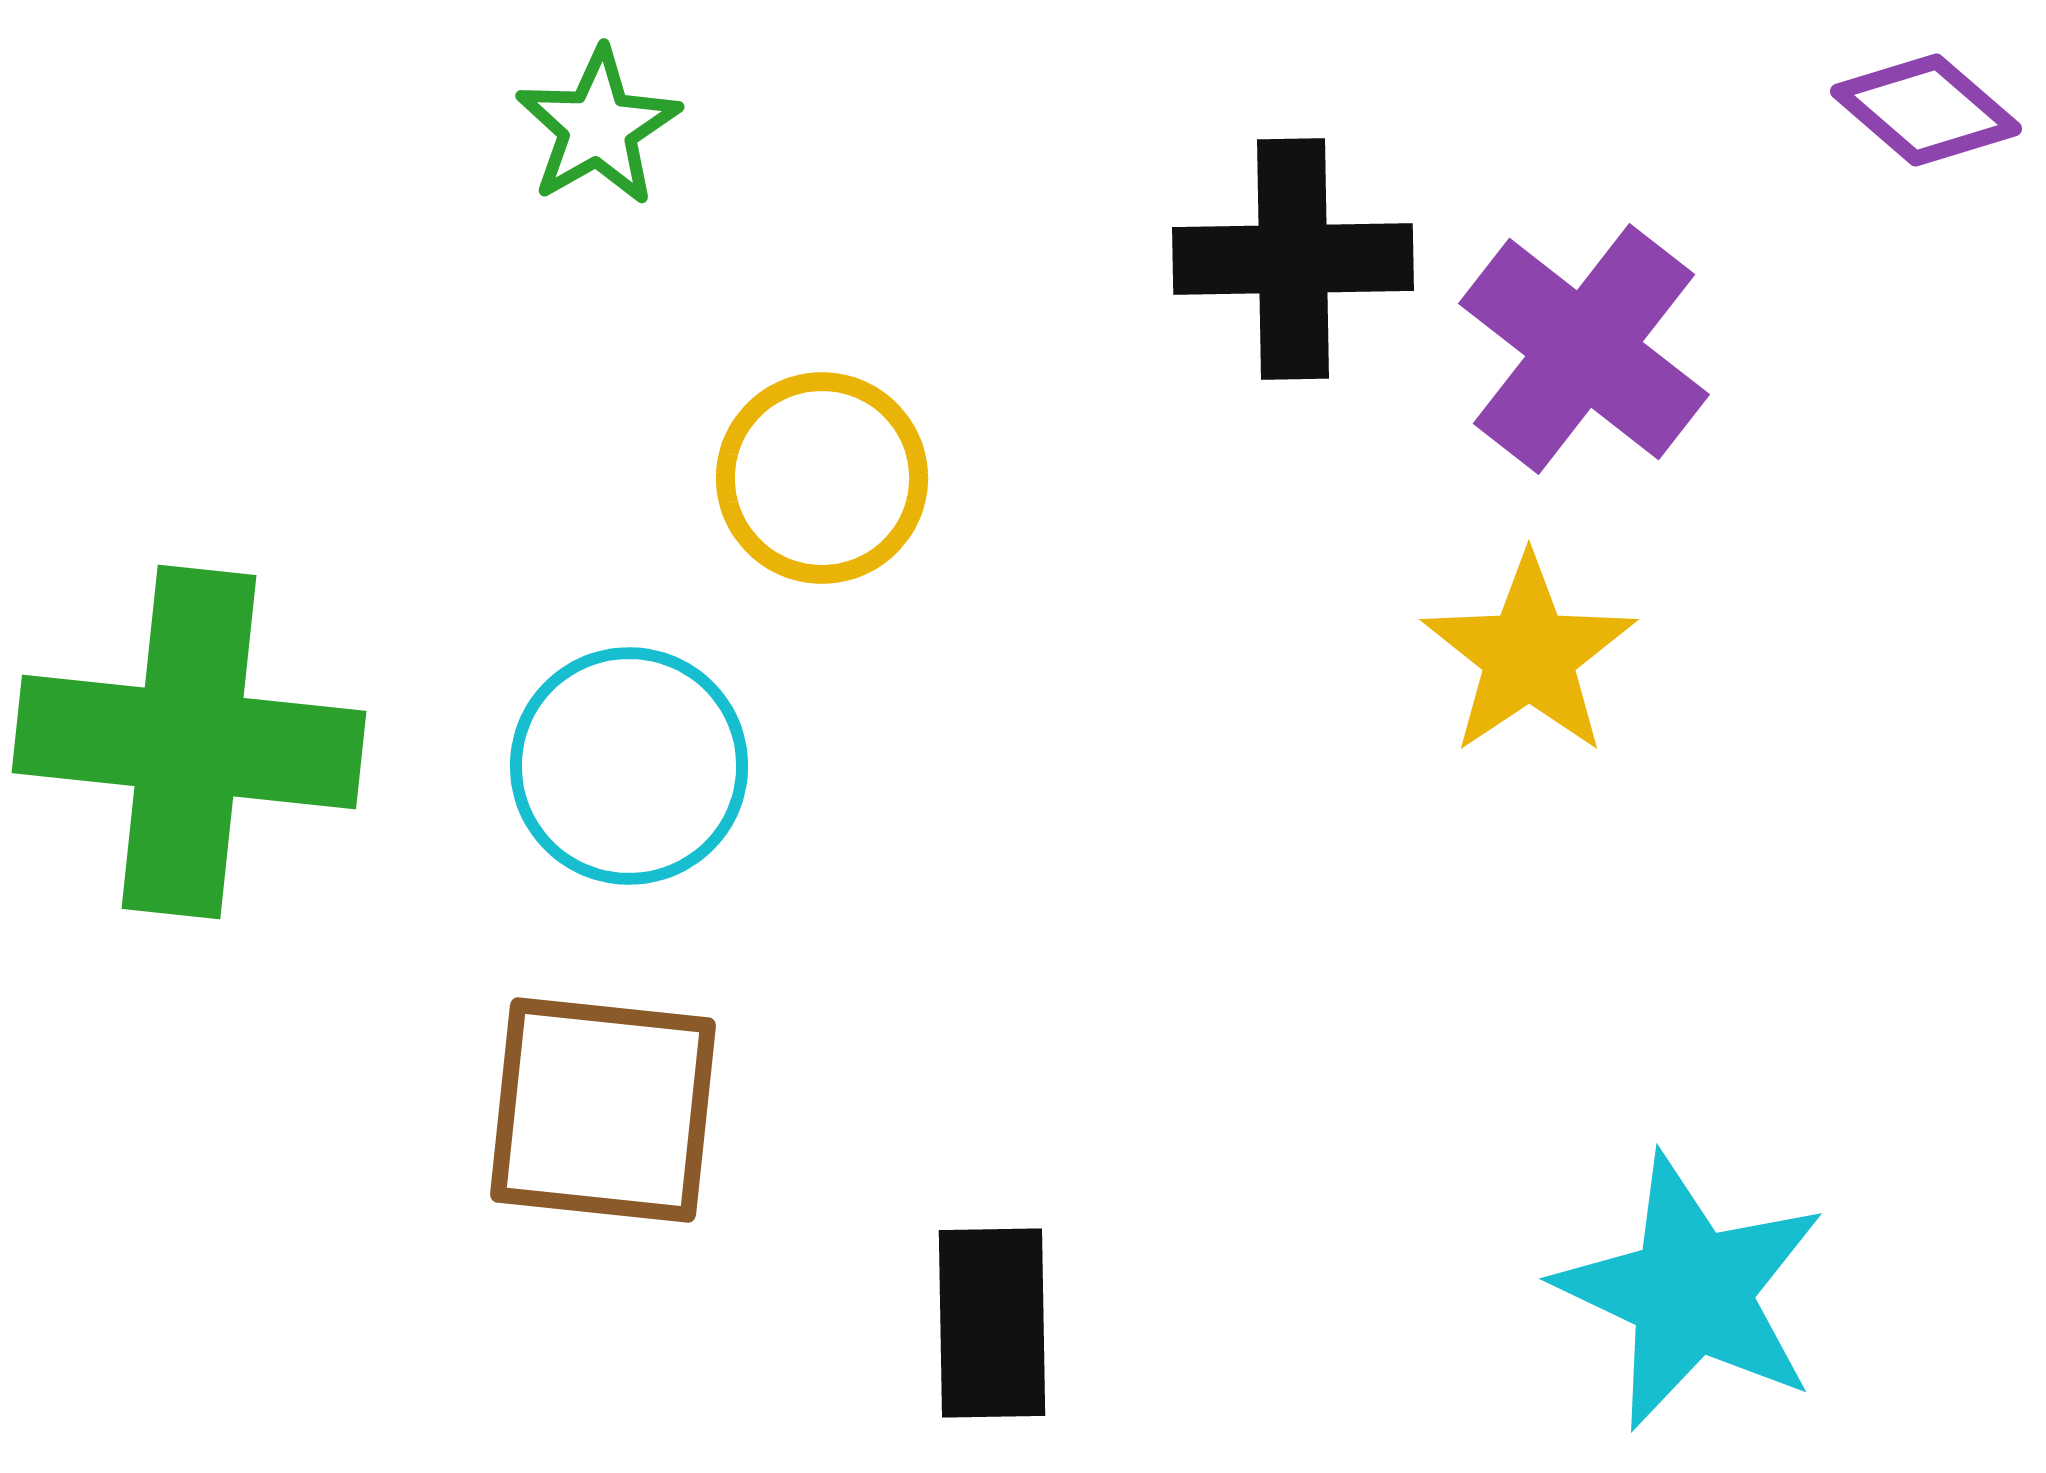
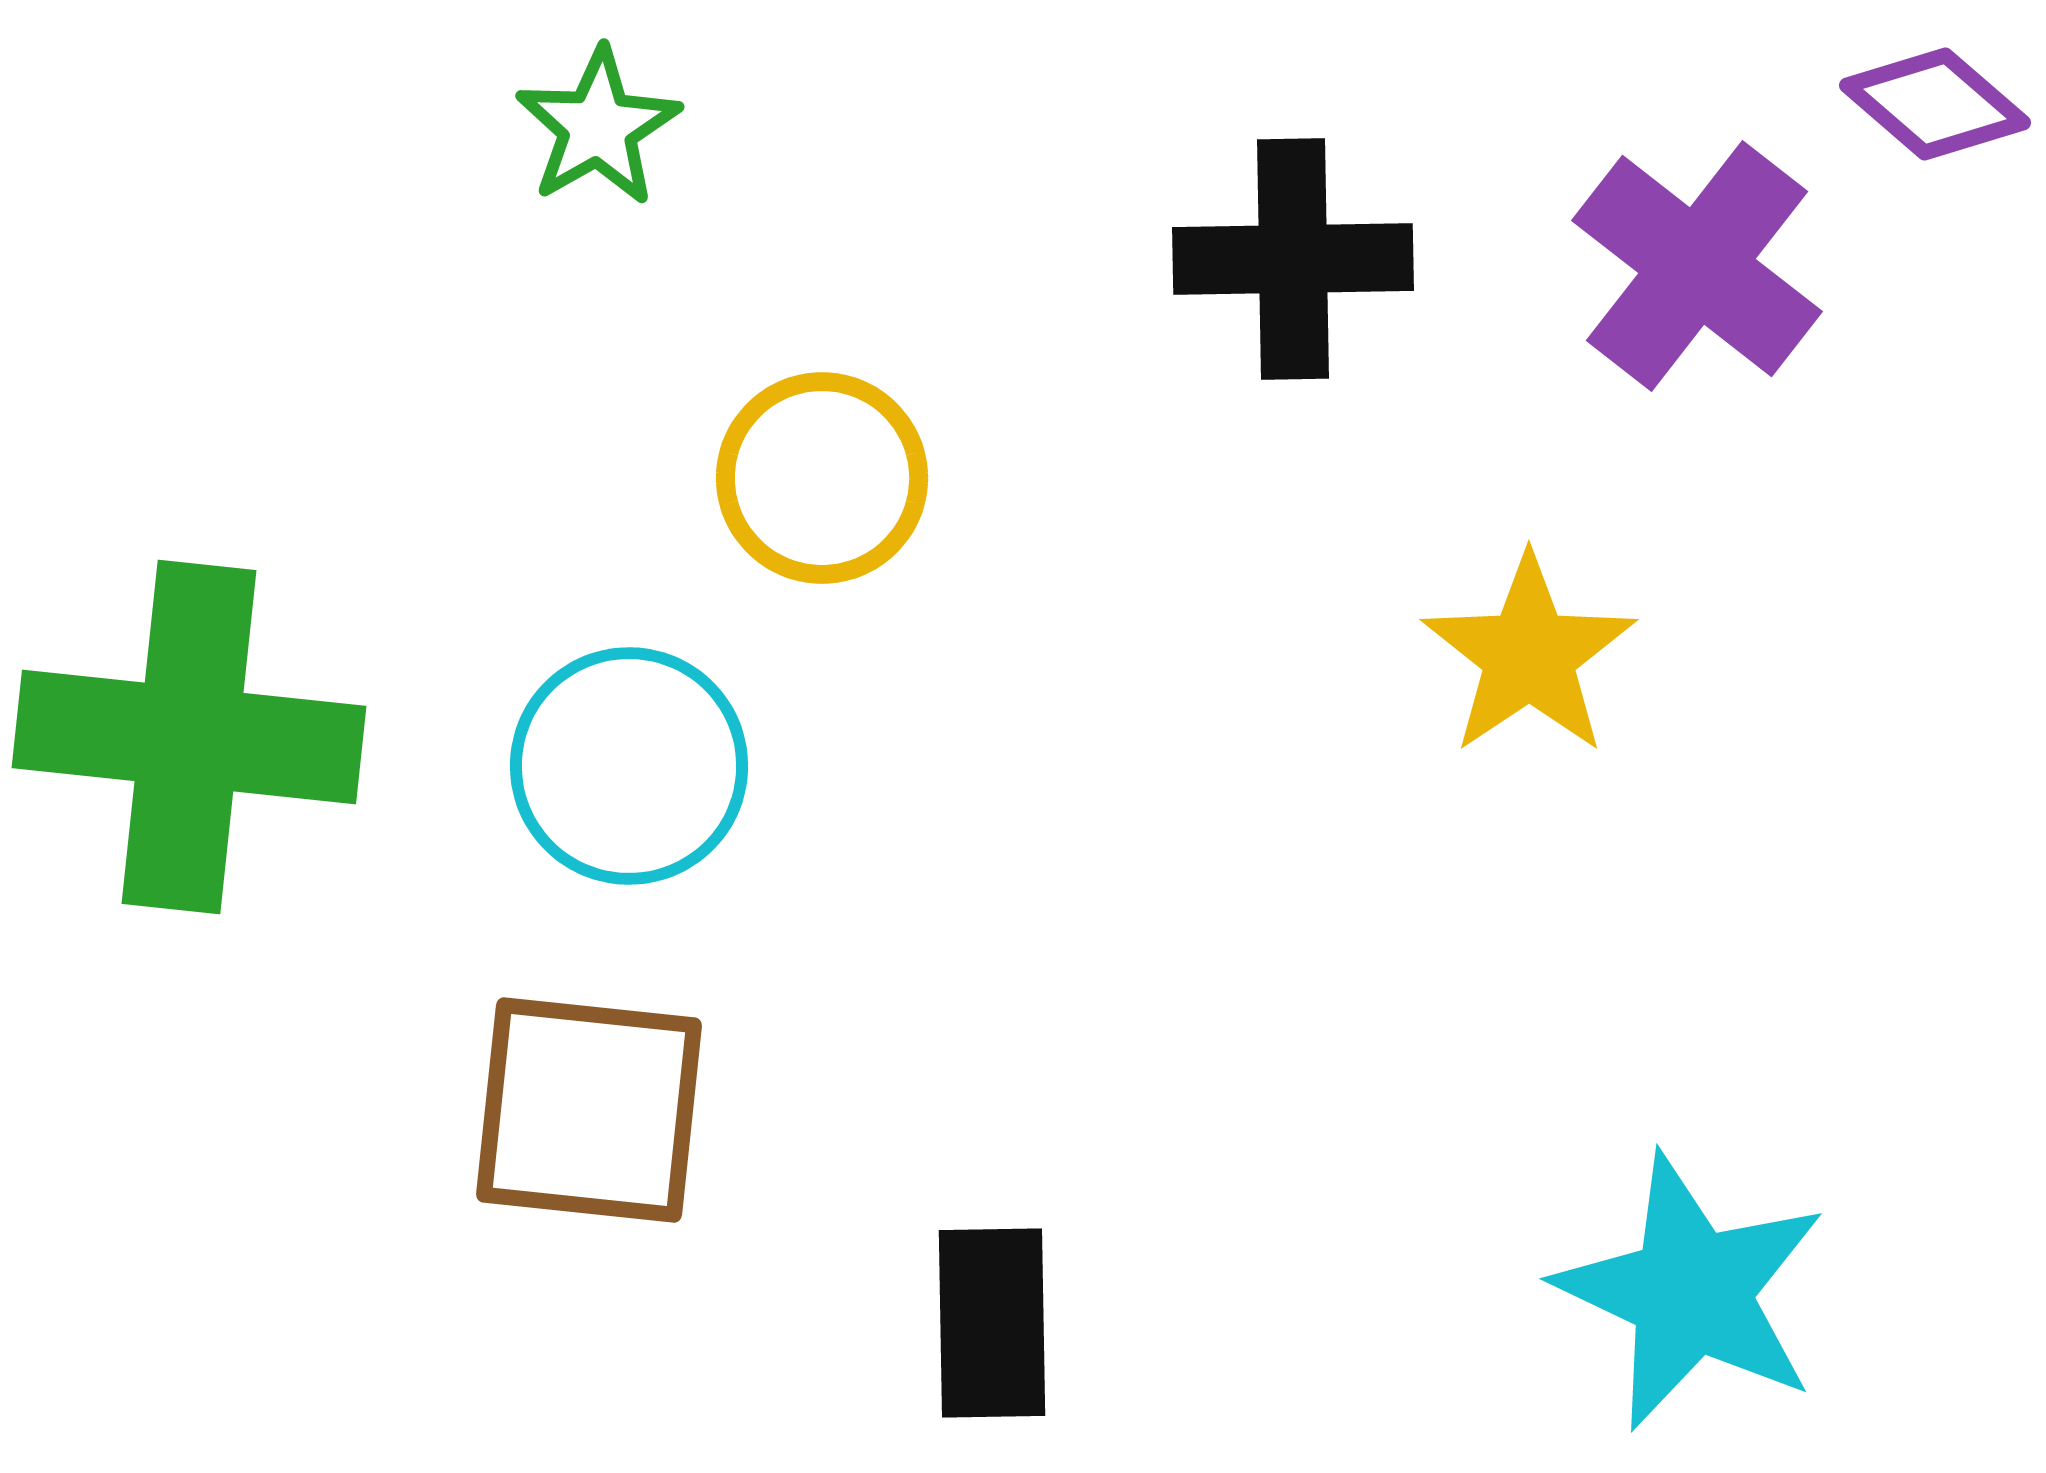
purple diamond: moved 9 px right, 6 px up
purple cross: moved 113 px right, 83 px up
green cross: moved 5 px up
brown square: moved 14 px left
